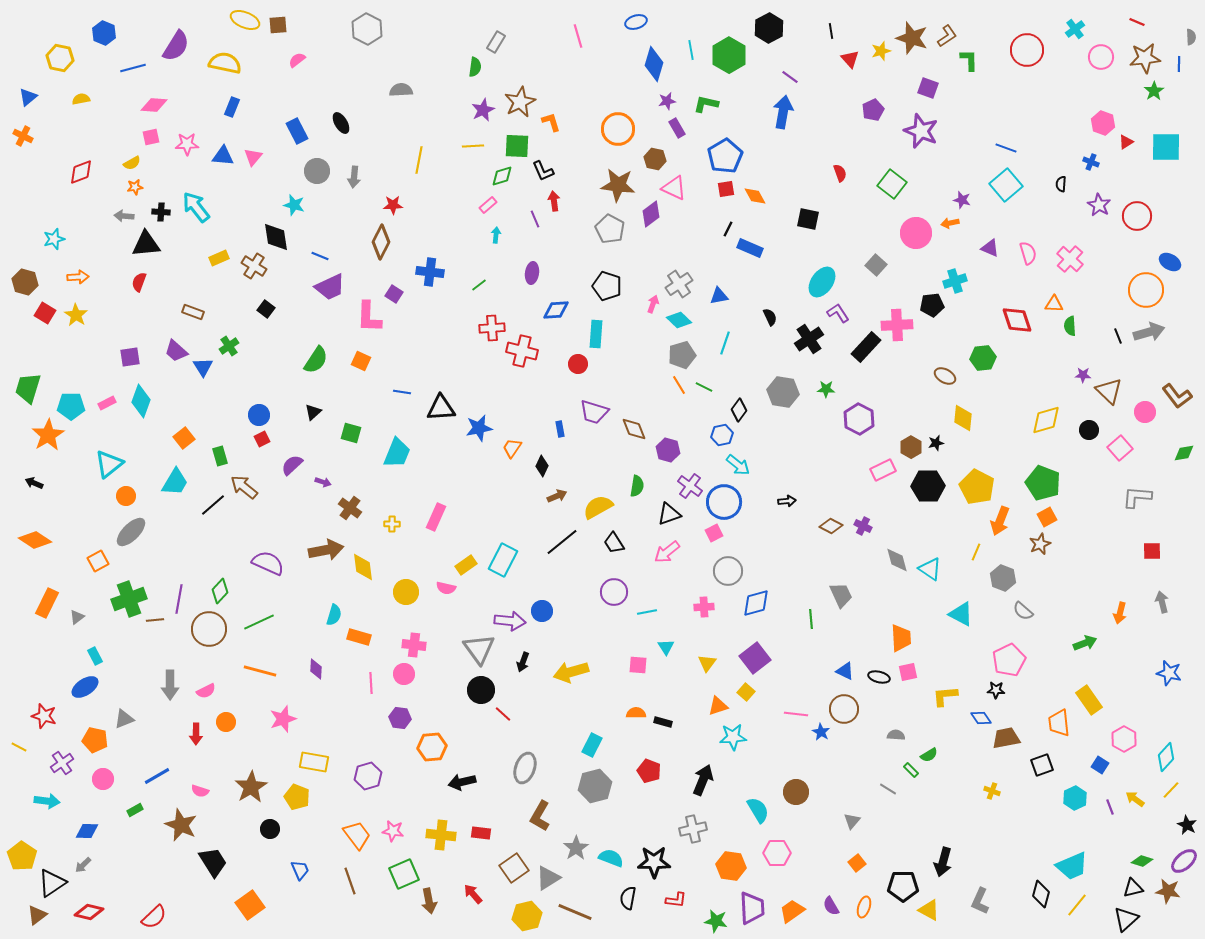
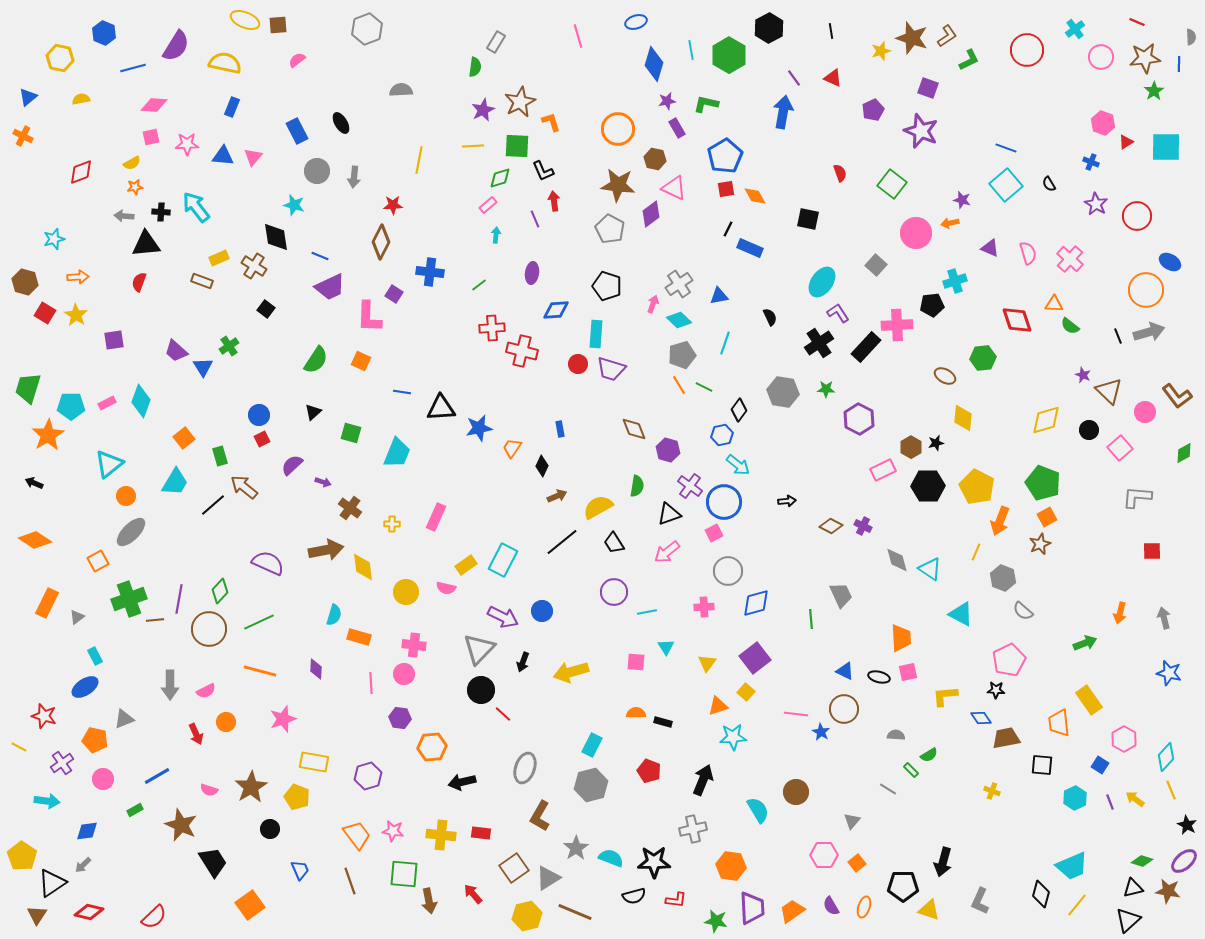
gray hexagon at (367, 29): rotated 12 degrees clockwise
red triangle at (850, 59): moved 17 px left, 19 px down; rotated 24 degrees counterclockwise
green L-shape at (969, 60): rotated 65 degrees clockwise
purple line at (790, 77): moved 4 px right, 1 px down; rotated 18 degrees clockwise
green diamond at (502, 176): moved 2 px left, 2 px down
black semicircle at (1061, 184): moved 12 px left; rotated 35 degrees counterclockwise
purple star at (1099, 205): moved 3 px left, 1 px up
brown rectangle at (193, 312): moved 9 px right, 31 px up
green semicircle at (1070, 326): rotated 48 degrees counterclockwise
black cross at (809, 339): moved 10 px right, 4 px down
purple square at (130, 357): moved 16 px left, 17 px up
purple star at (1083, 375): rotated 21 degrees clockwise
purple trapezoid at (594, 412): moved 17 px right, 43 px up
green diamond at (1184, 453): rotated 20 degrees counterclockwise
gray arrow at (1162, 602): moved 2 px right, 16 px down
purple arrow at (510, 621): moved 7 px left, 4 px up; rotated 20 degrees clockwise
gray triangle at (479, 649): rotated 20 degrees clockwise
pink square at (638, 665): moved 2 px left, 3 px up
red arrow at (196, 734): rotated 25 degrees counterclockwise
black square at (1042, 765): rotated 25 degrees clockwise
gray hexagon at (595, 786): moved 4 px left, 1 px up
yellow line at (1171, 790): rotated 66 degrees counterclockwise
pink semicircle at (200, 791): moved 9 px right, 1 px up
purple line at (1110, 807): moved 5 px up
blue diamond at (87, 831): rotated 10 degrees counterclockwise
pink hexagon at (777, 853): moved 47 px right, 2 px down
green square at (404, 874): rotated 28 degrees clockwise
black semicircle at (628, 898): moved 6 px right, 2 px up; rotated 115 degrees counterclockwise
yellow triangle at (929, 910): rotated 10 degrees counterclockwise
brown triangle at (37, 915): rotated 20 degrees counterclockwise
black triangle at (1126, 919): moved 2 px right, 1 px down
